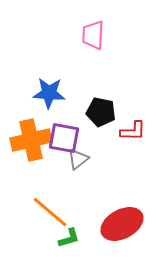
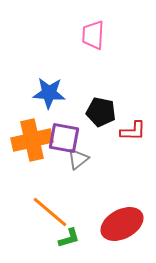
orange cross: moved 1 px right
